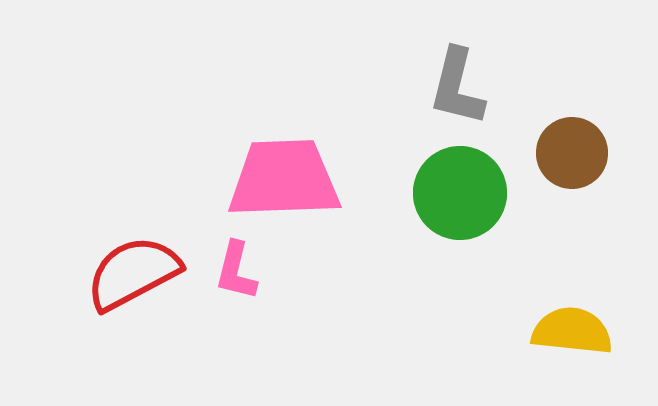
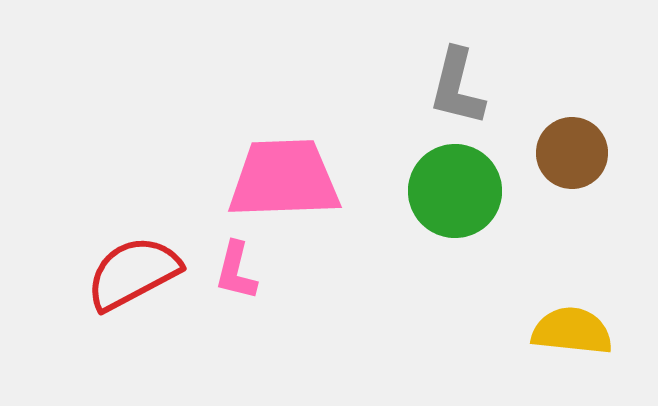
green circle: moved 5 px left, 2 px up
